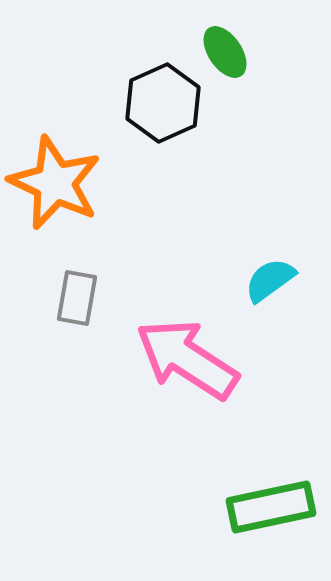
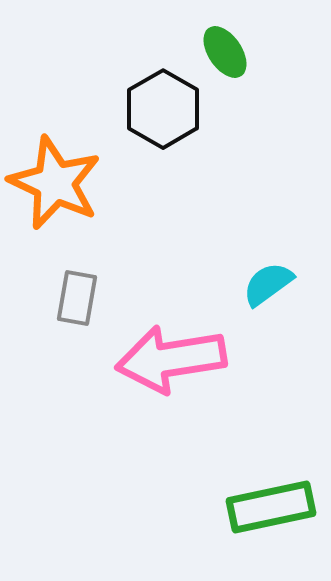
black hexagon: moved 6 px down; rotated 6 degrees counterclockwise
cyan semicircle: moved 2 px left, 4 px down
pink arrow: moved 16 px left; rotated 42 degrees counterclockwise
